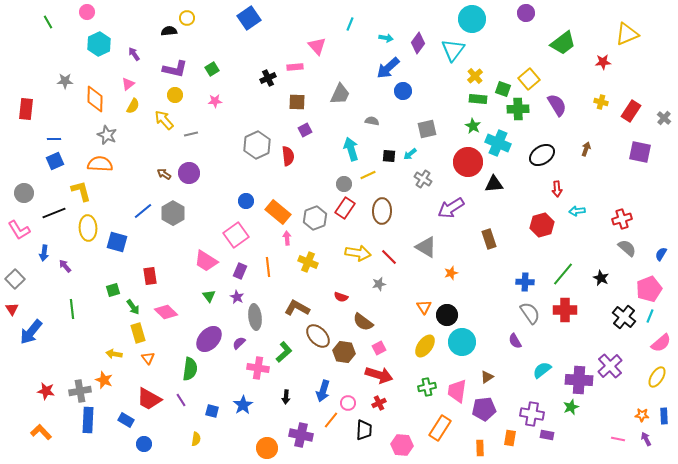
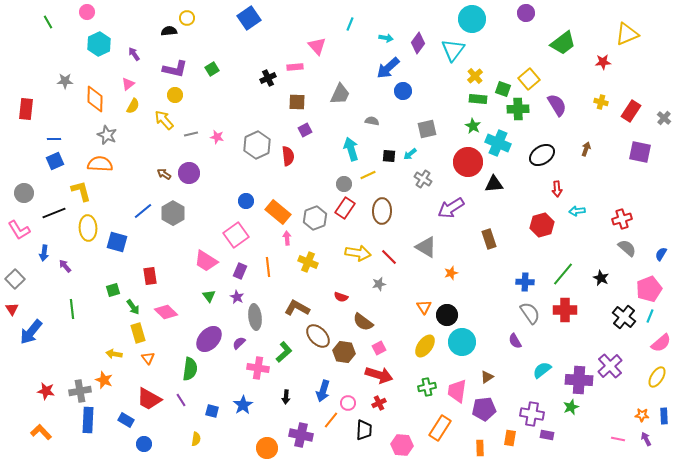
pink star at (215, 101): moved 2 px right, 36 px down; rotated 16 degrees clockwise
